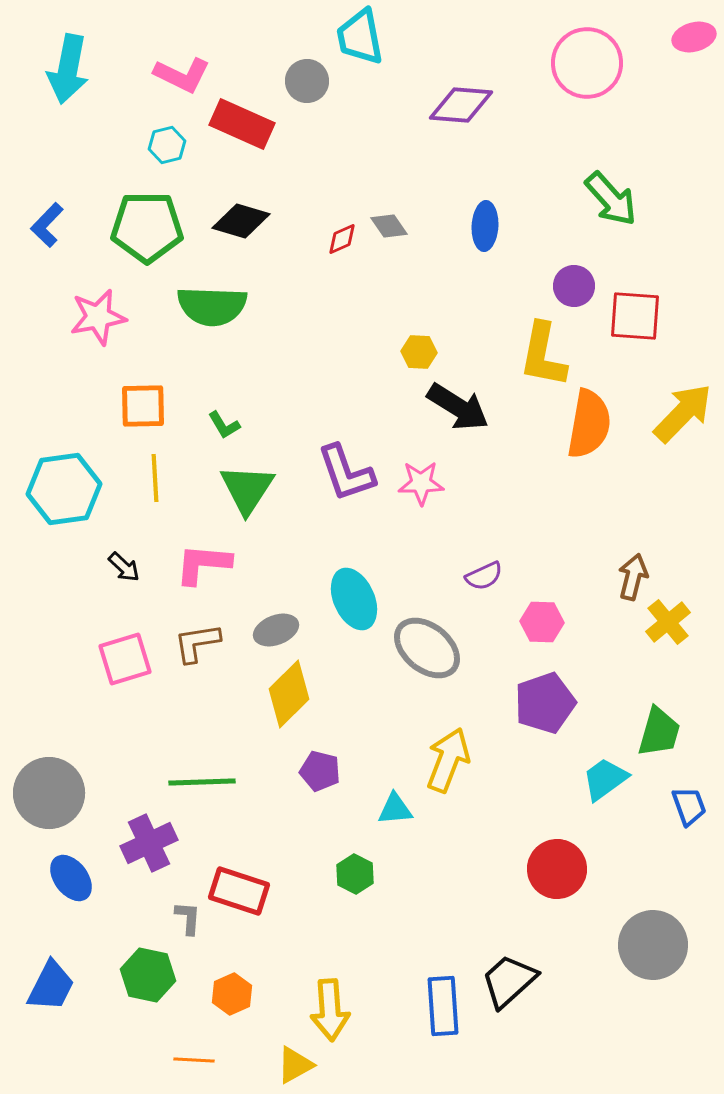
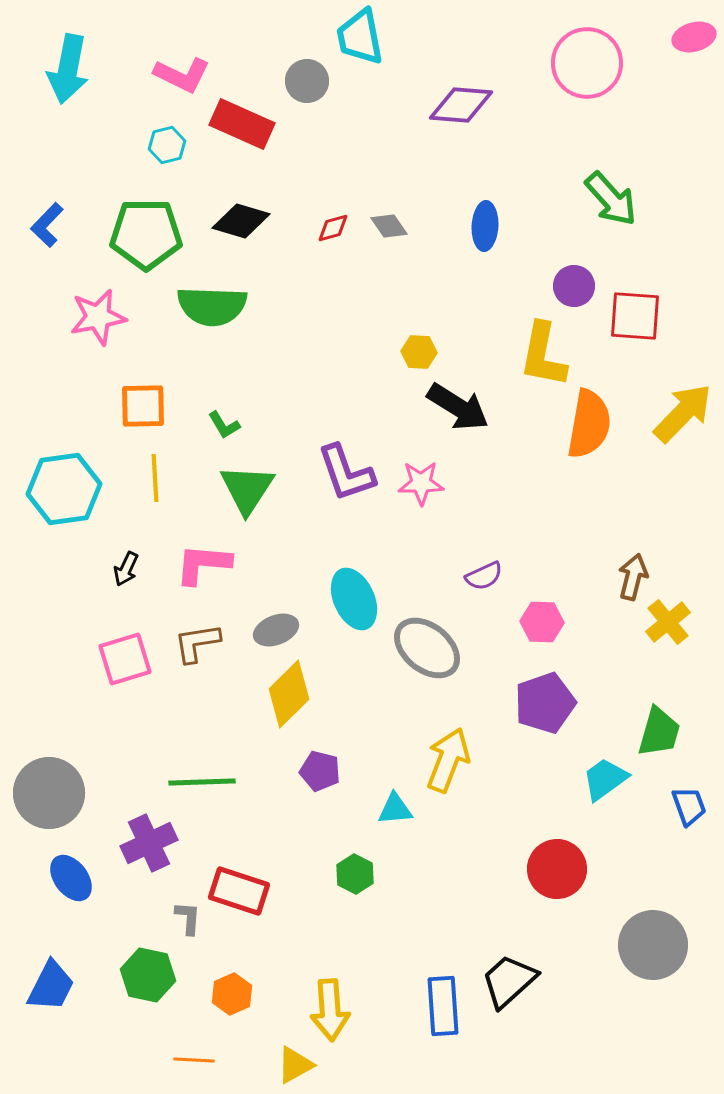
green pentagon at (147, 227): moved 1 px left, 7 px down
red diamond at (342, 239): moved 9 px left, 11 px up; rotated 8 degrees clockwise
black arrow at (124, 567): moved 2 px right, 2 px down; rotated 72 degrees clockwise
